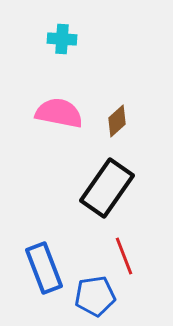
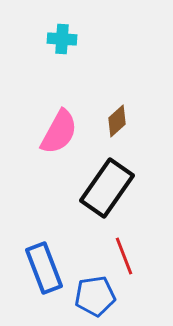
pink semicircle: moved 19 px down; rotated 108 degrees clockwise
